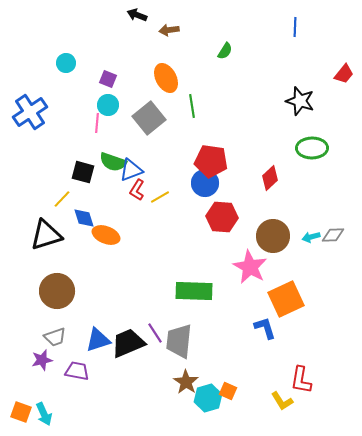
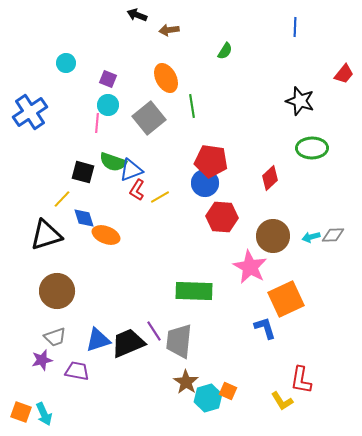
purple line at (155, 333): moved 1 px left, 2 px up
